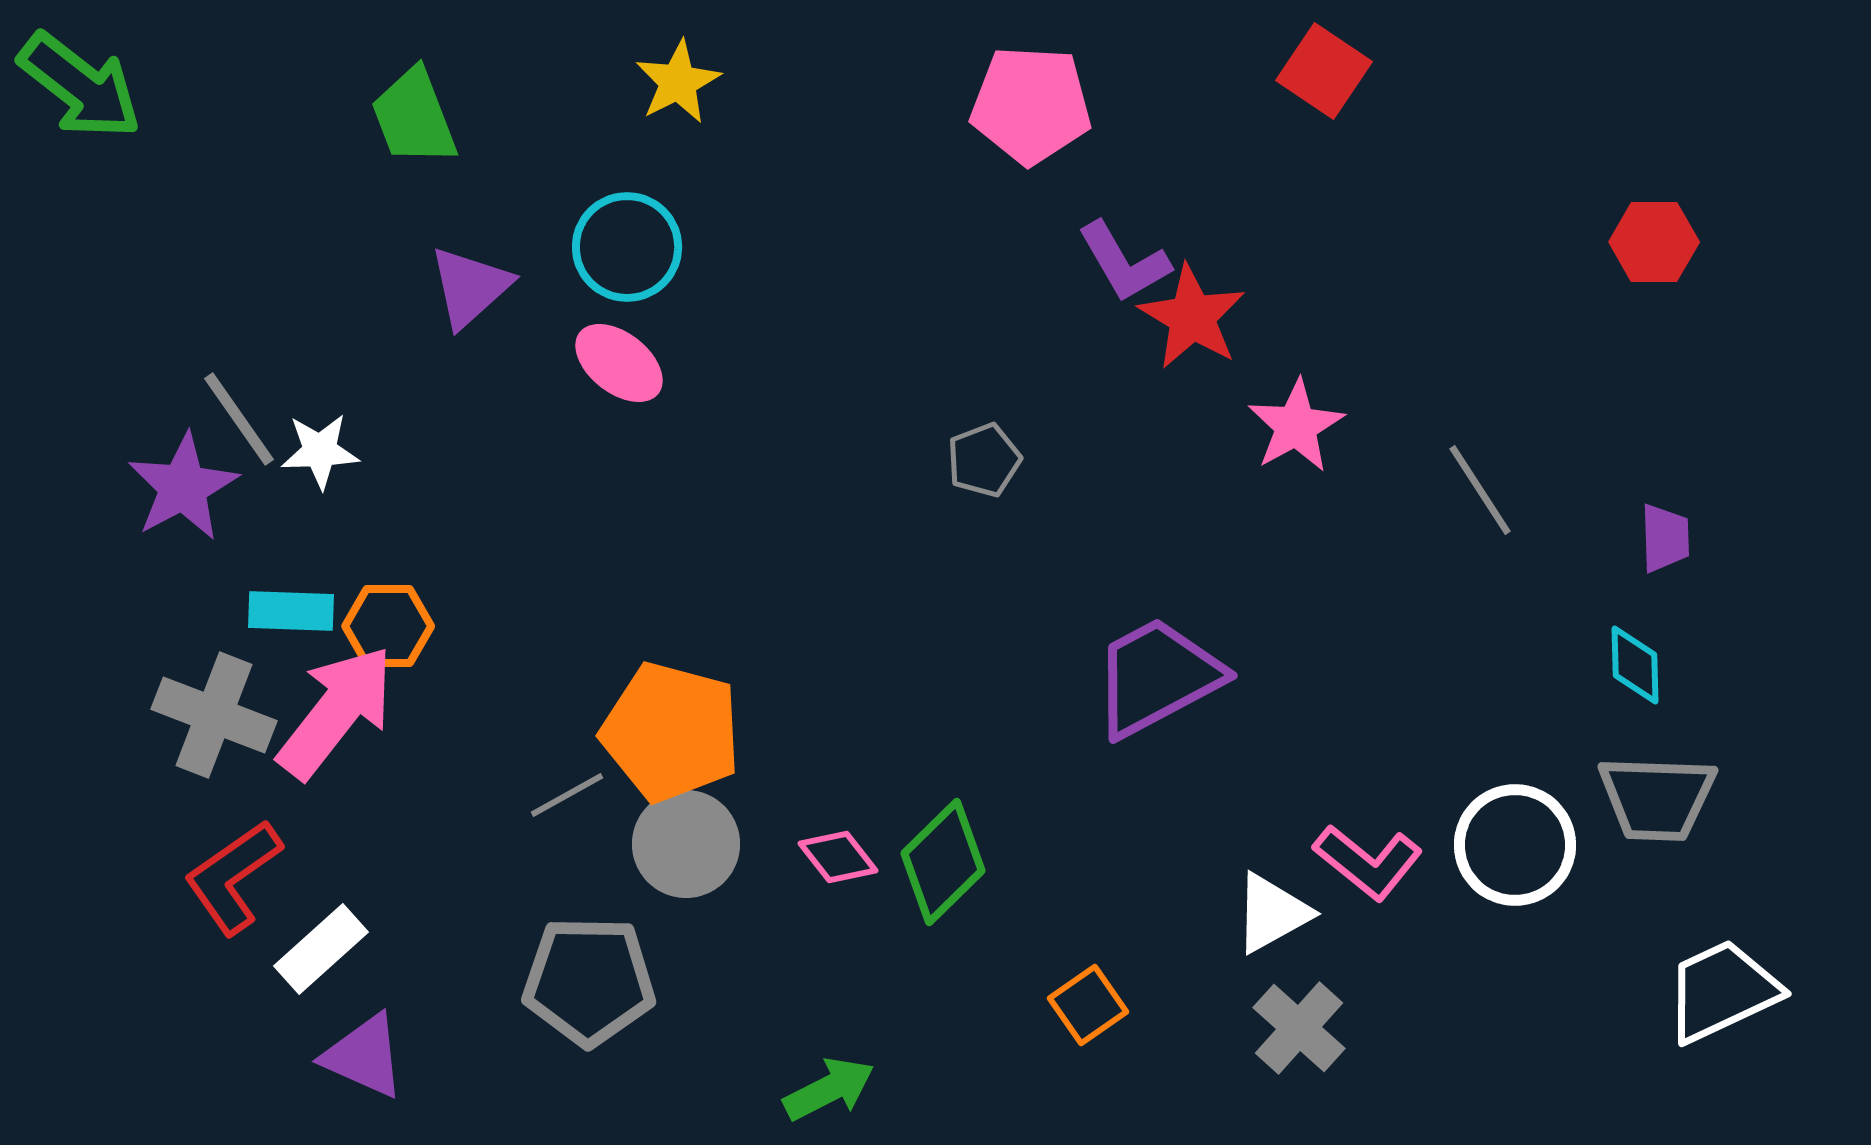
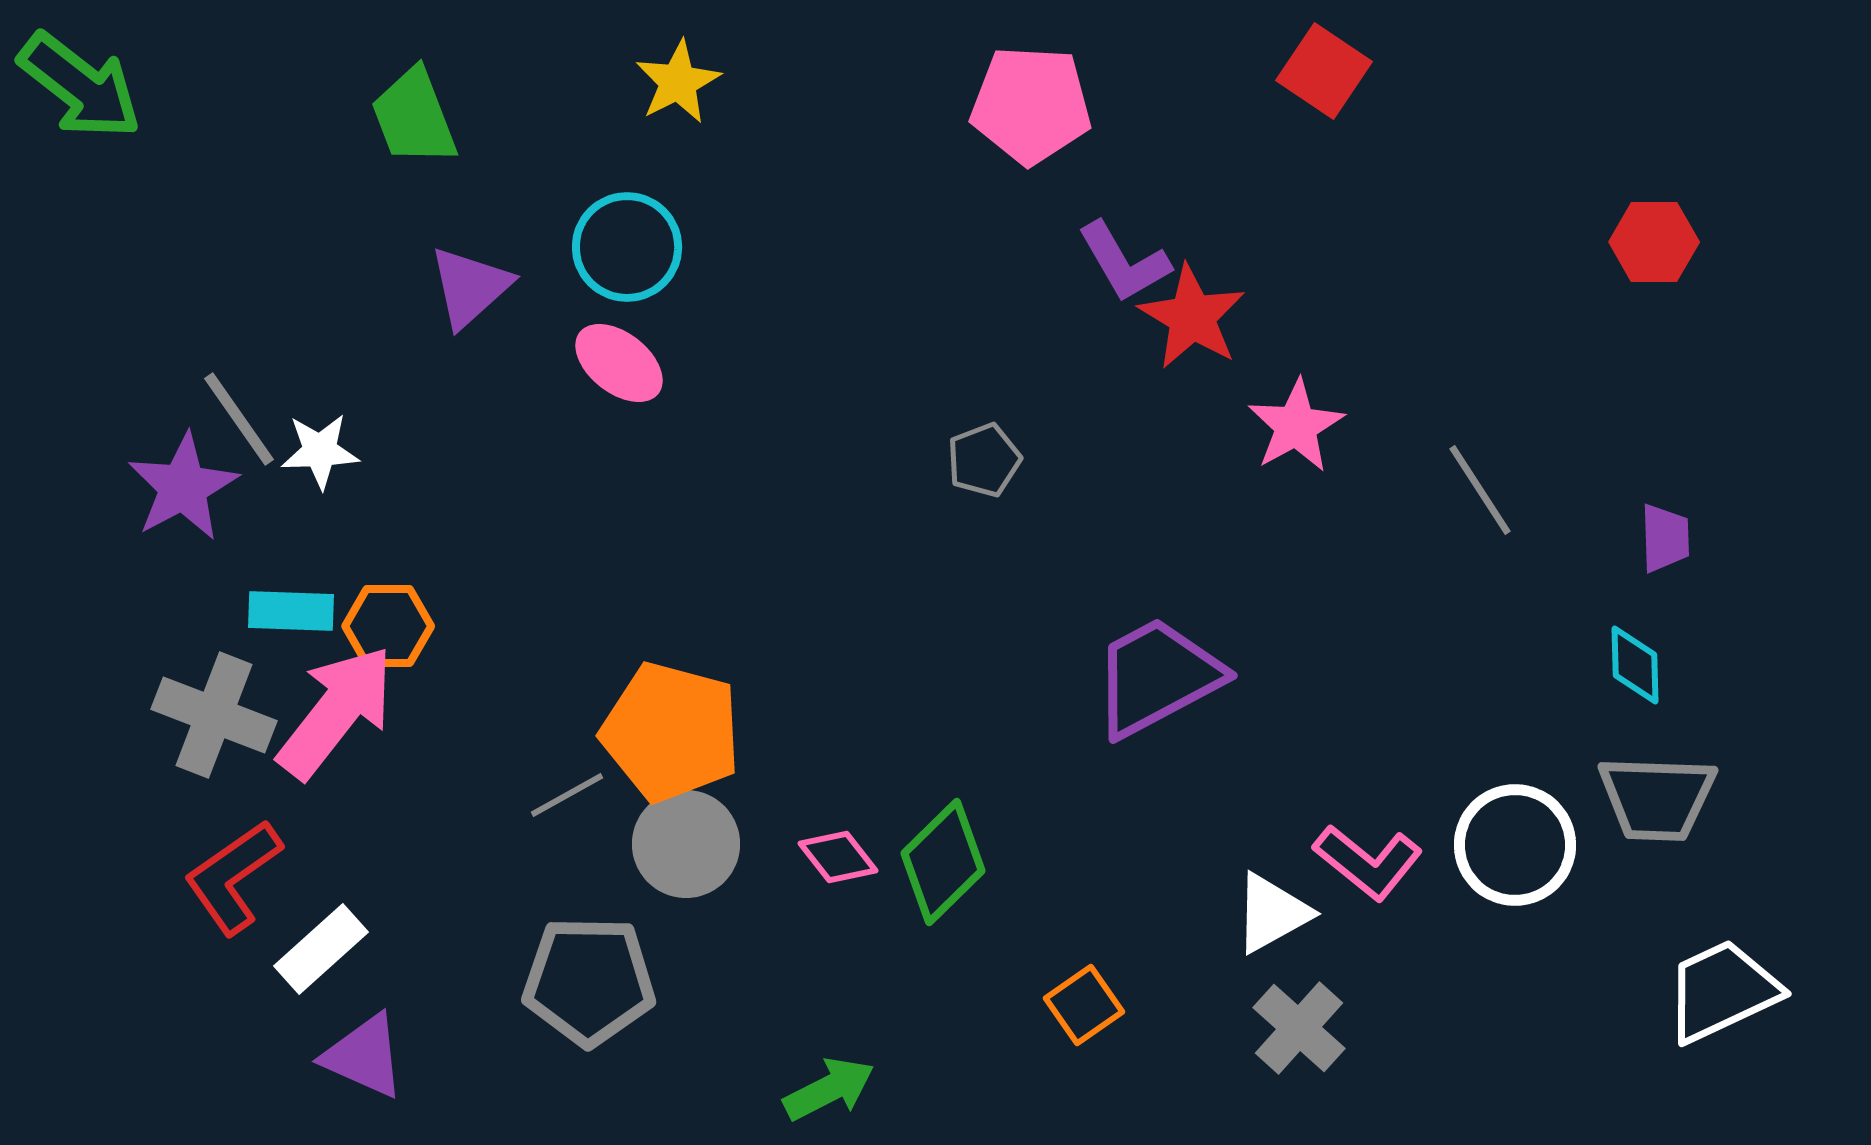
orange square at (1088, 1005): moved 4 px left
